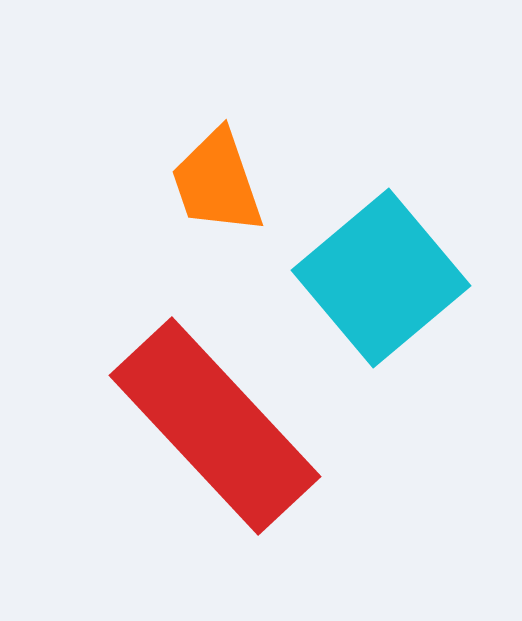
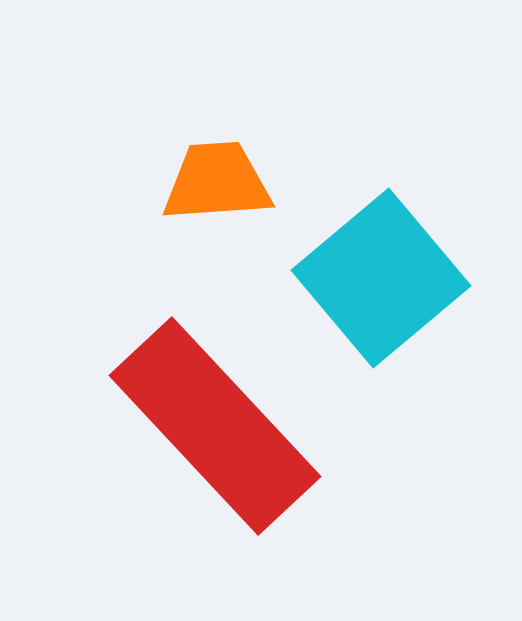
orange trapezoid: rotated 105 degrees clockwise
